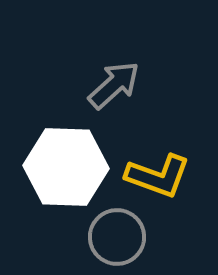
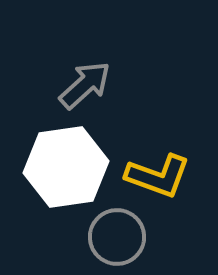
gray arrow: moved 29 px left
white hexagon: rotated 10 degrees counterclockwise
